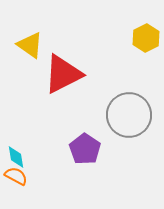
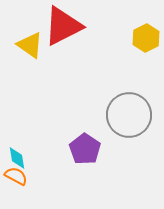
red triangle: moved 48 px up
cyan diamond: moved 1 px right, 1 px down
